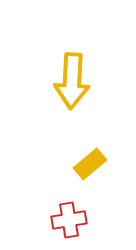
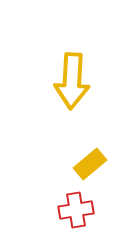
red cross: moved 7 px right, 10 px up
